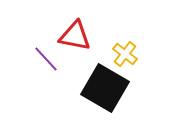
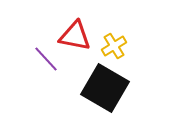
yellow cross: moved 11 px left, 8 px up; rotated 20 degrees clockwise
